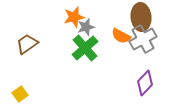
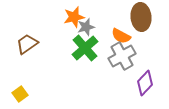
gray cross: moved 21 px left, 17 px down
